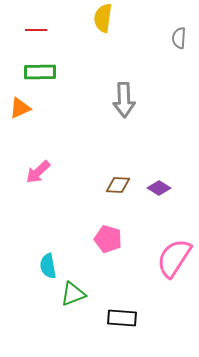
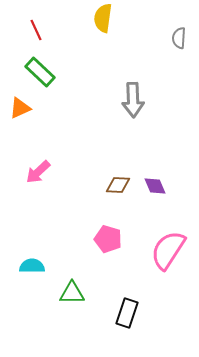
red line: rotated 65 degrees clockwise
green rectangle: rotated 44 degrees clockwise
gray arrow: moved 9 px right
purple diamond: moved 4 px left, 2 px up; rotated 35 degrees clockwise
pink semicircle: moved 6 px left, 8 px up
cyan semicircle: moved 16 px left; rotated 100 degrees clockwise
green triangle: moved 1 px left, 1 px up; rotated 20 degrees clockwise
black rectangle: moved 5 px right, 5 px up; rotated 76 degrees counterclockwise
